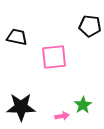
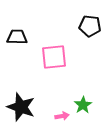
black trapezoid: rotated 10 degrees counterclockwise
black star: rotated 20 degrees clockwise
